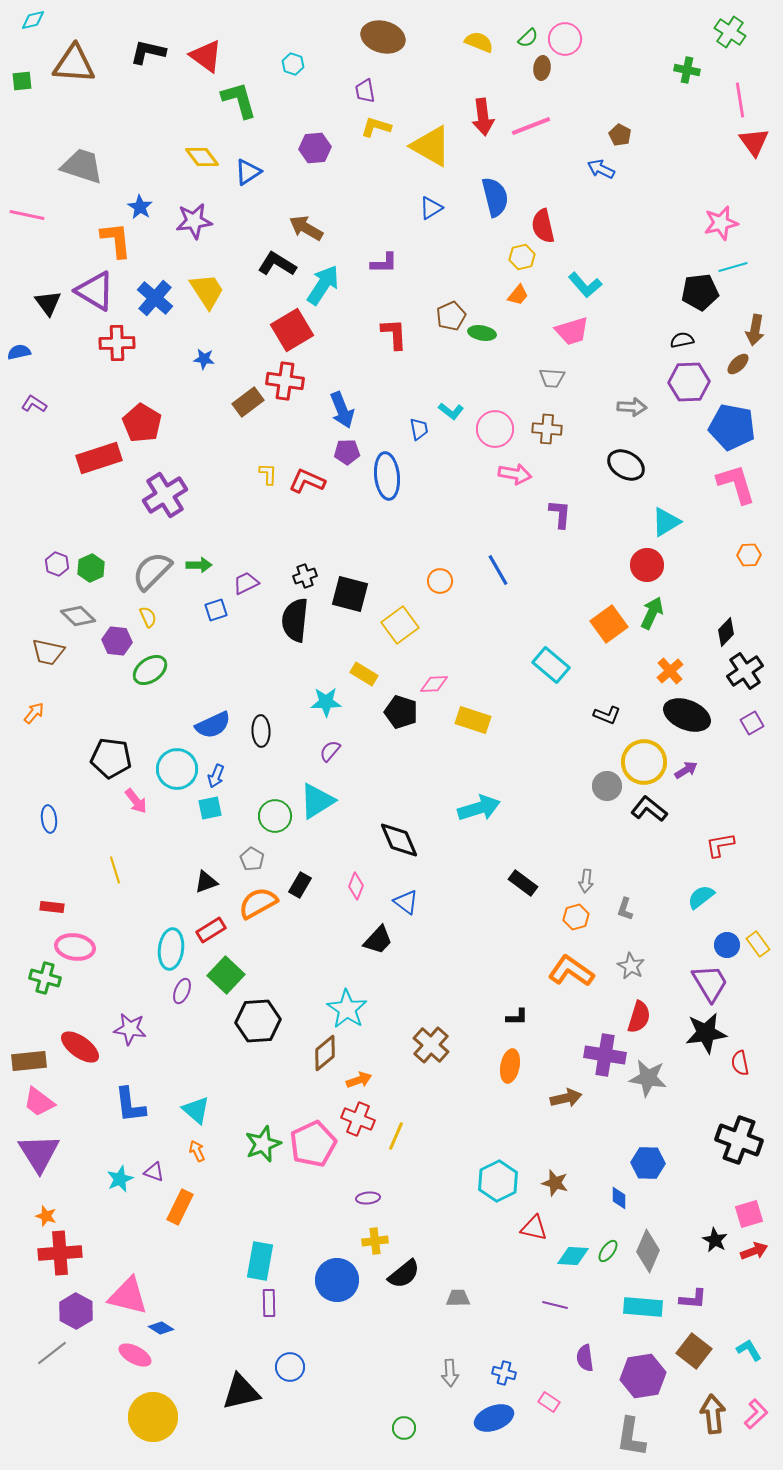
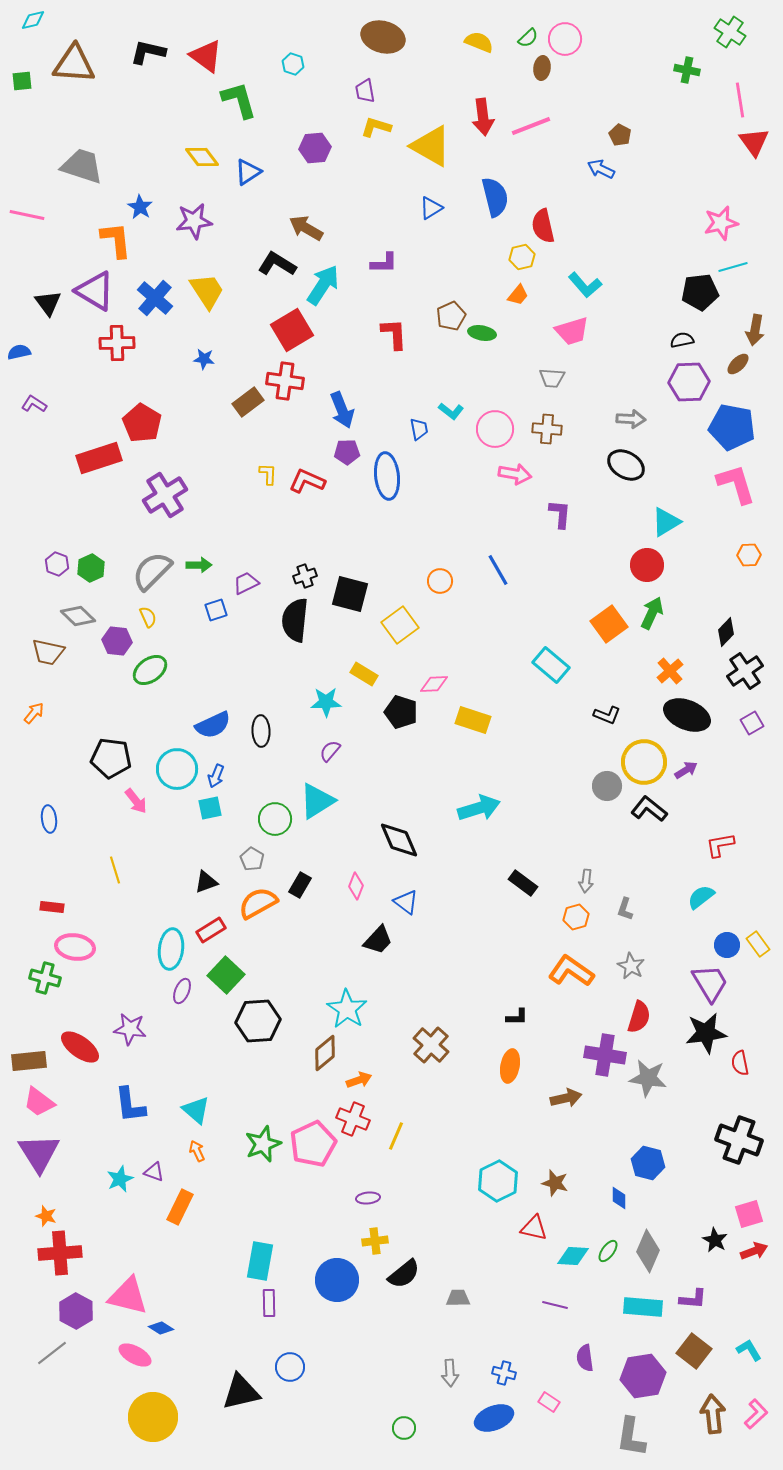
gray arrow at (632, 407): moved 1 px left, 12 px down
green circle at (275, 816): moved 3 px down
red cross at (358, 1119): moved 5 px left
blue hexagon at (648, 1163): rotated 12 degrees clockwise
